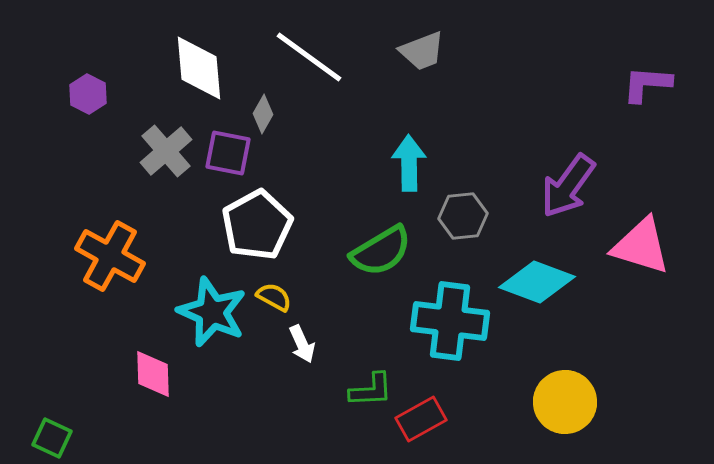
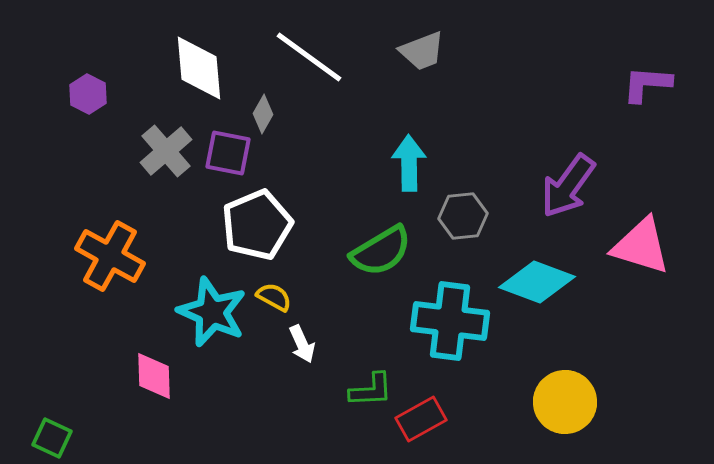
white pentagon: rotated 6 degrees clockwise
pink diamond: moved 1 px right, 2 px down
